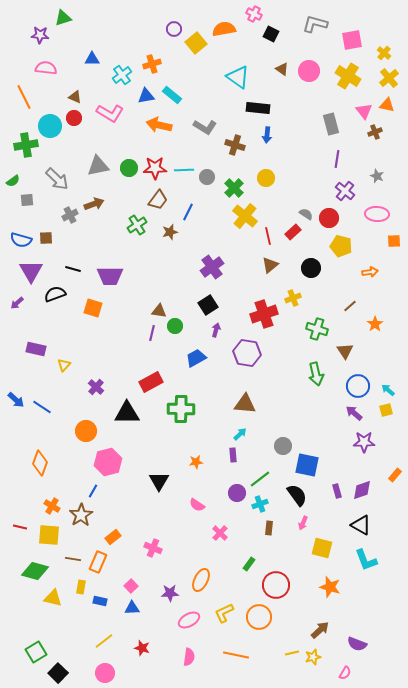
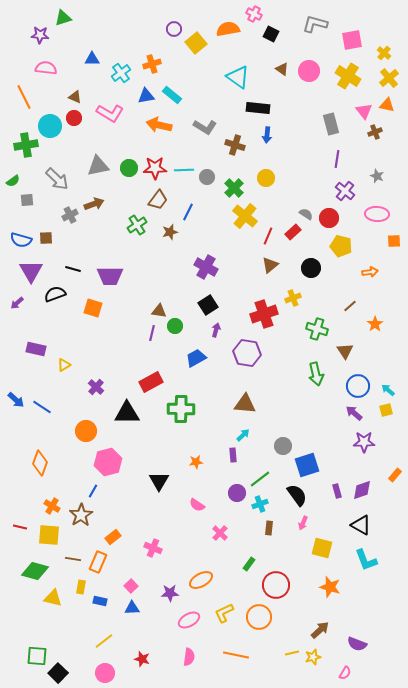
orange semicircle at (224, 29): moved 4 px right
cyan cross at (122, 75): moved 1 px left, 2 px up
red line at (268, 236): rotated 36 degrees clockwise
purple cross at (212, 267): moved 6 px left; rotated 25 degrees counterclockwise
yellow triangle at (64, 365): rotated 16 degrees clockwise
cyan arrow at (240, 434): moved 3 px right, 1 px down
blue square at (307, 465): rotated 30 degrees counterclockwise
orange ellipse at (201, 580): rotated 35 degrees clockwise
red star at (142, 648): moved 11 px down
green square at (36, 652): moved 1 px right, 4 px down; rotated 35 degrees clockwise
